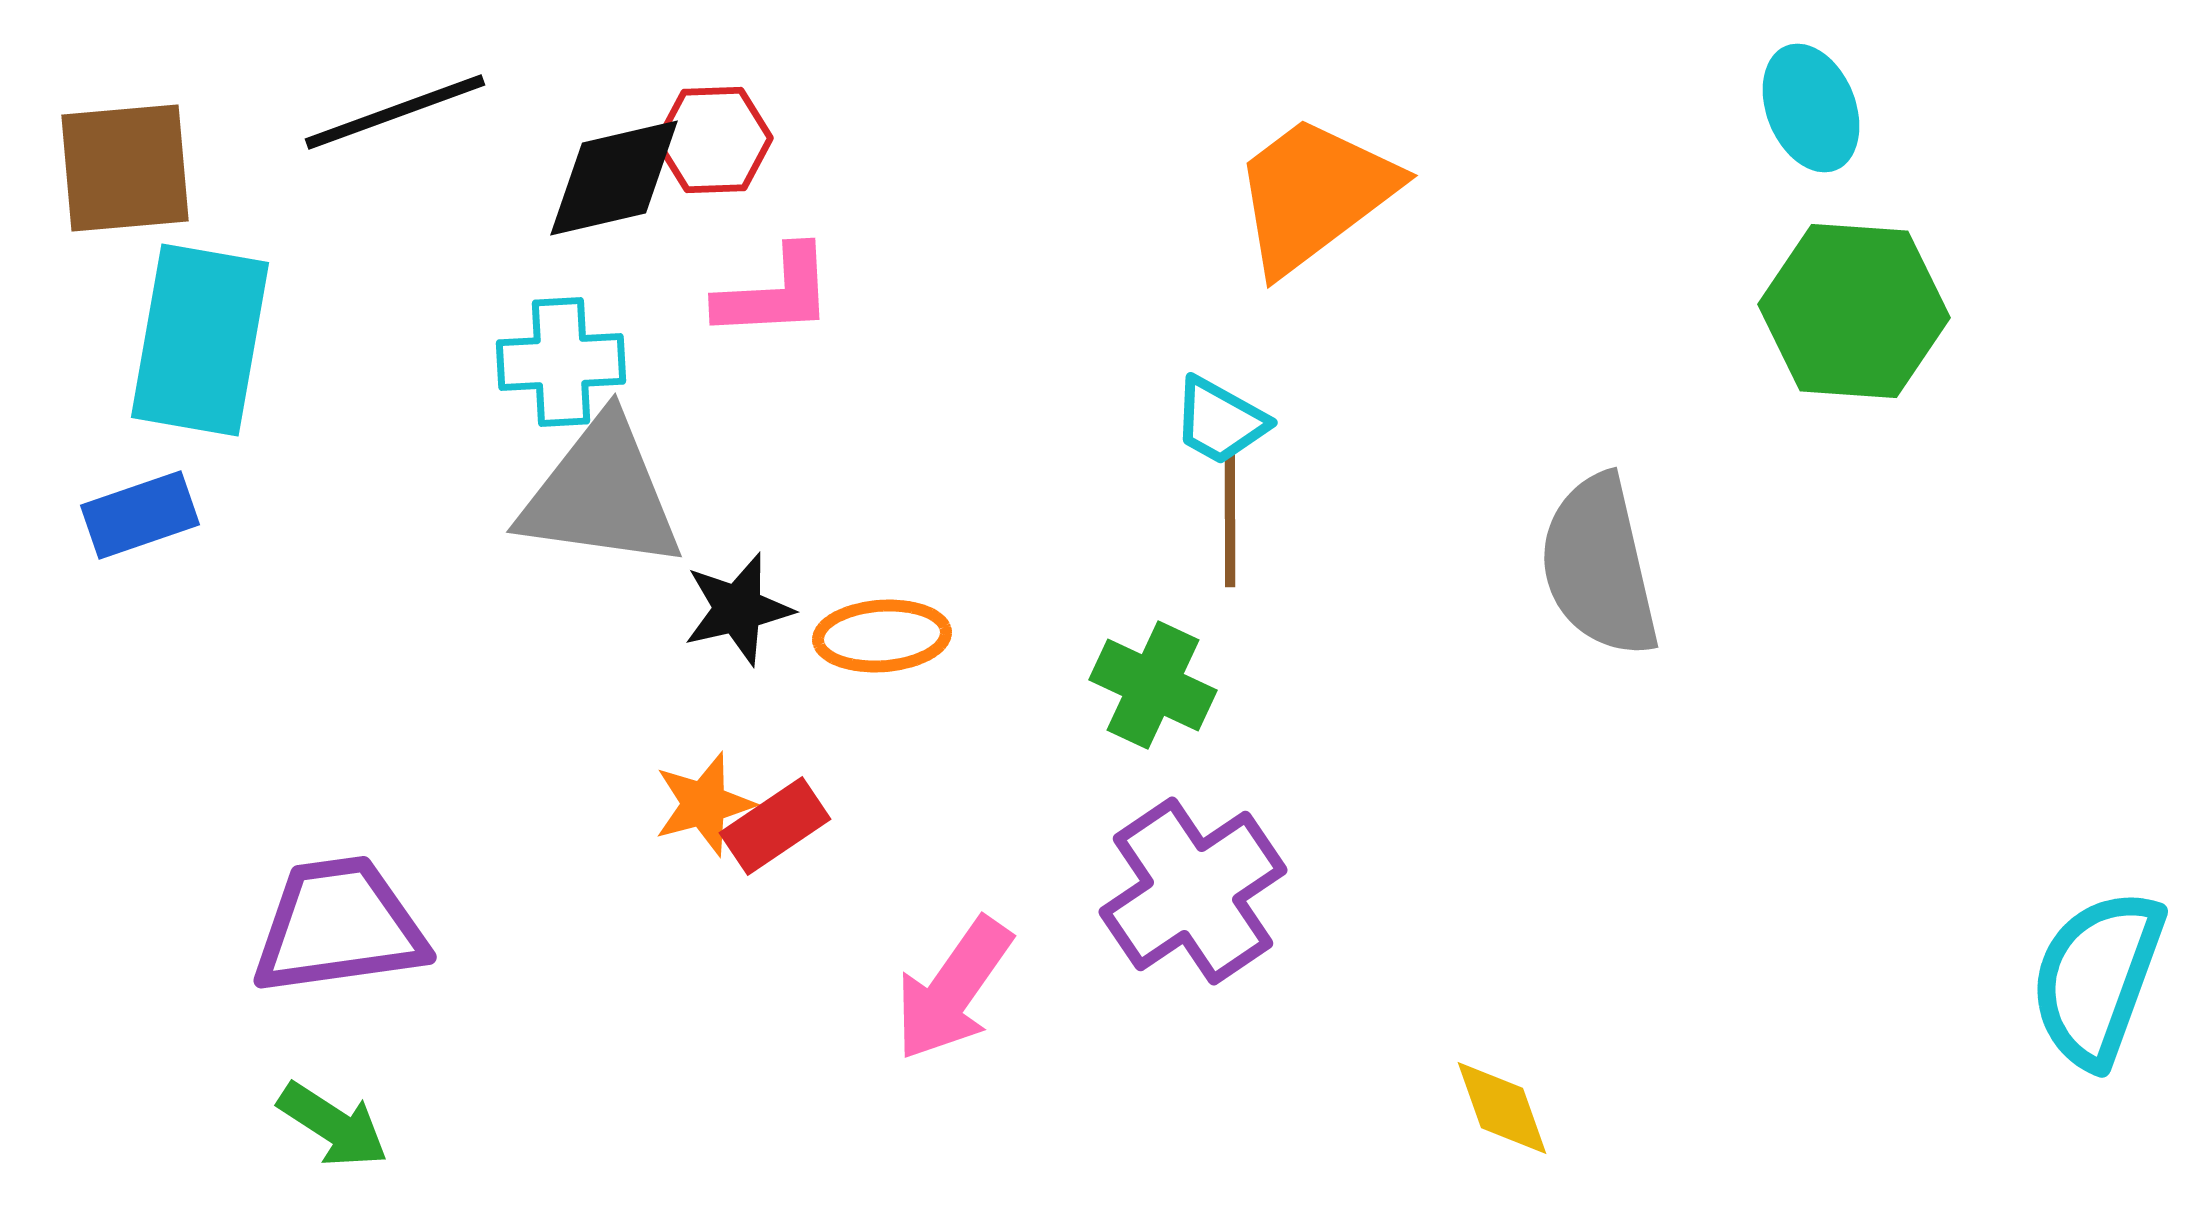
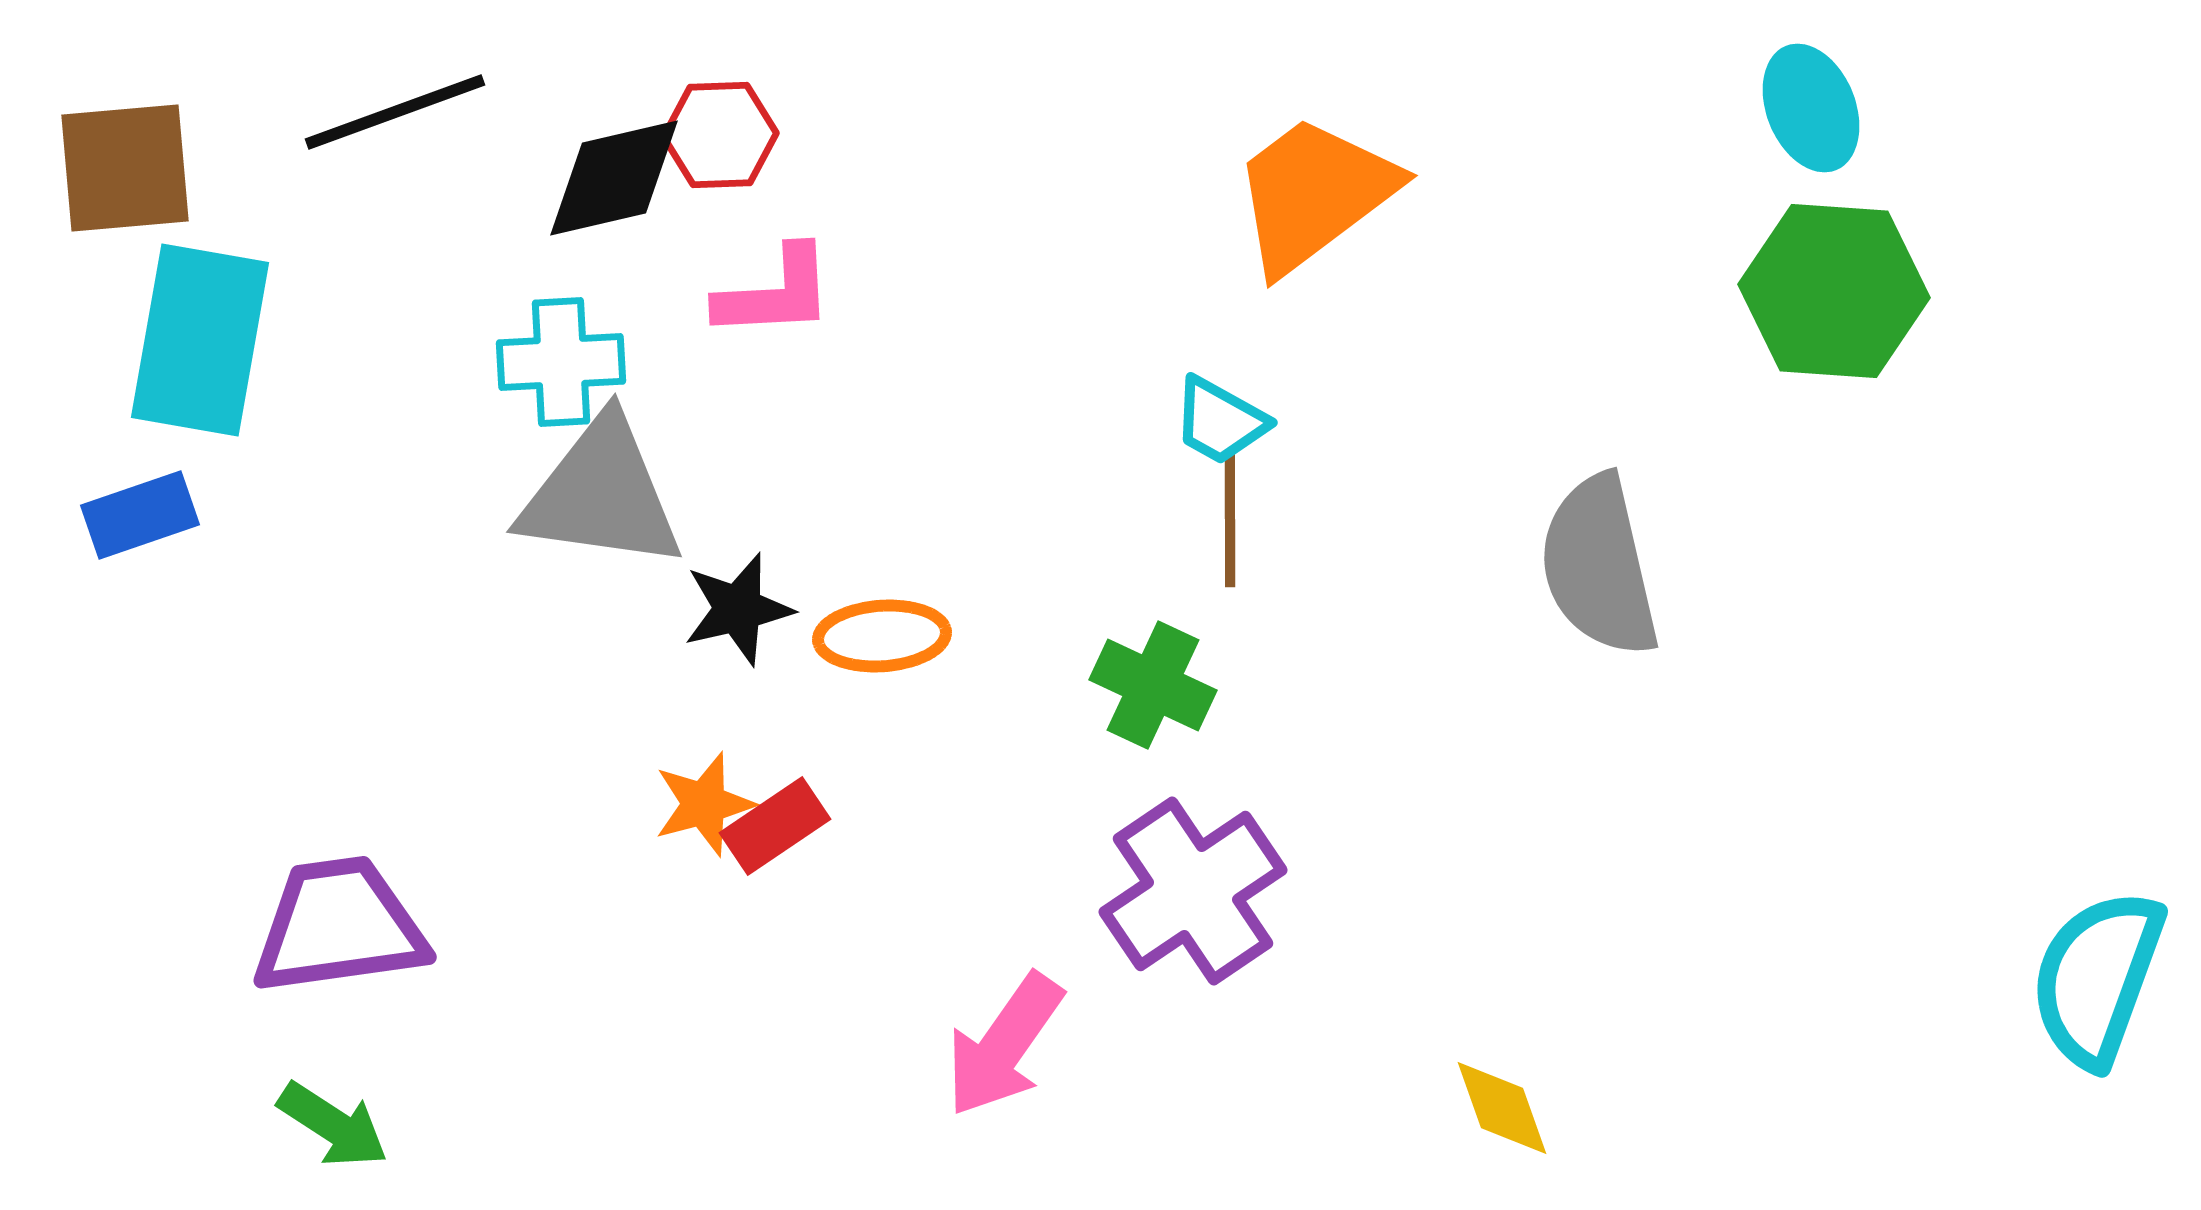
red hexagon: moved 6 px right, 5 px up
green hexagon: moved 20 px left, 20 px up
pink arrow: moved 51 px right, 56 px down
